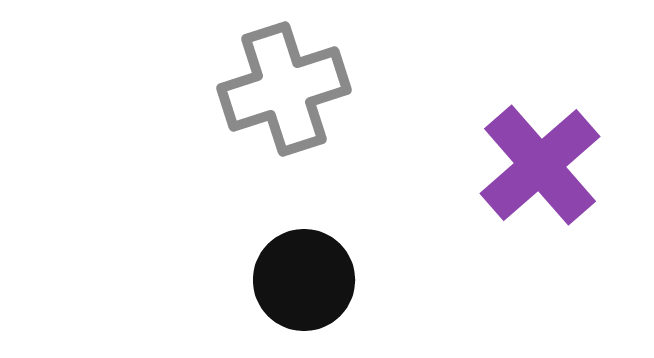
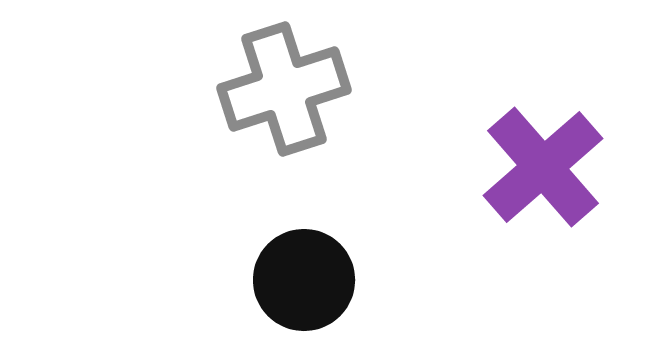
purple cross: moved 3 px right, 2 px down
